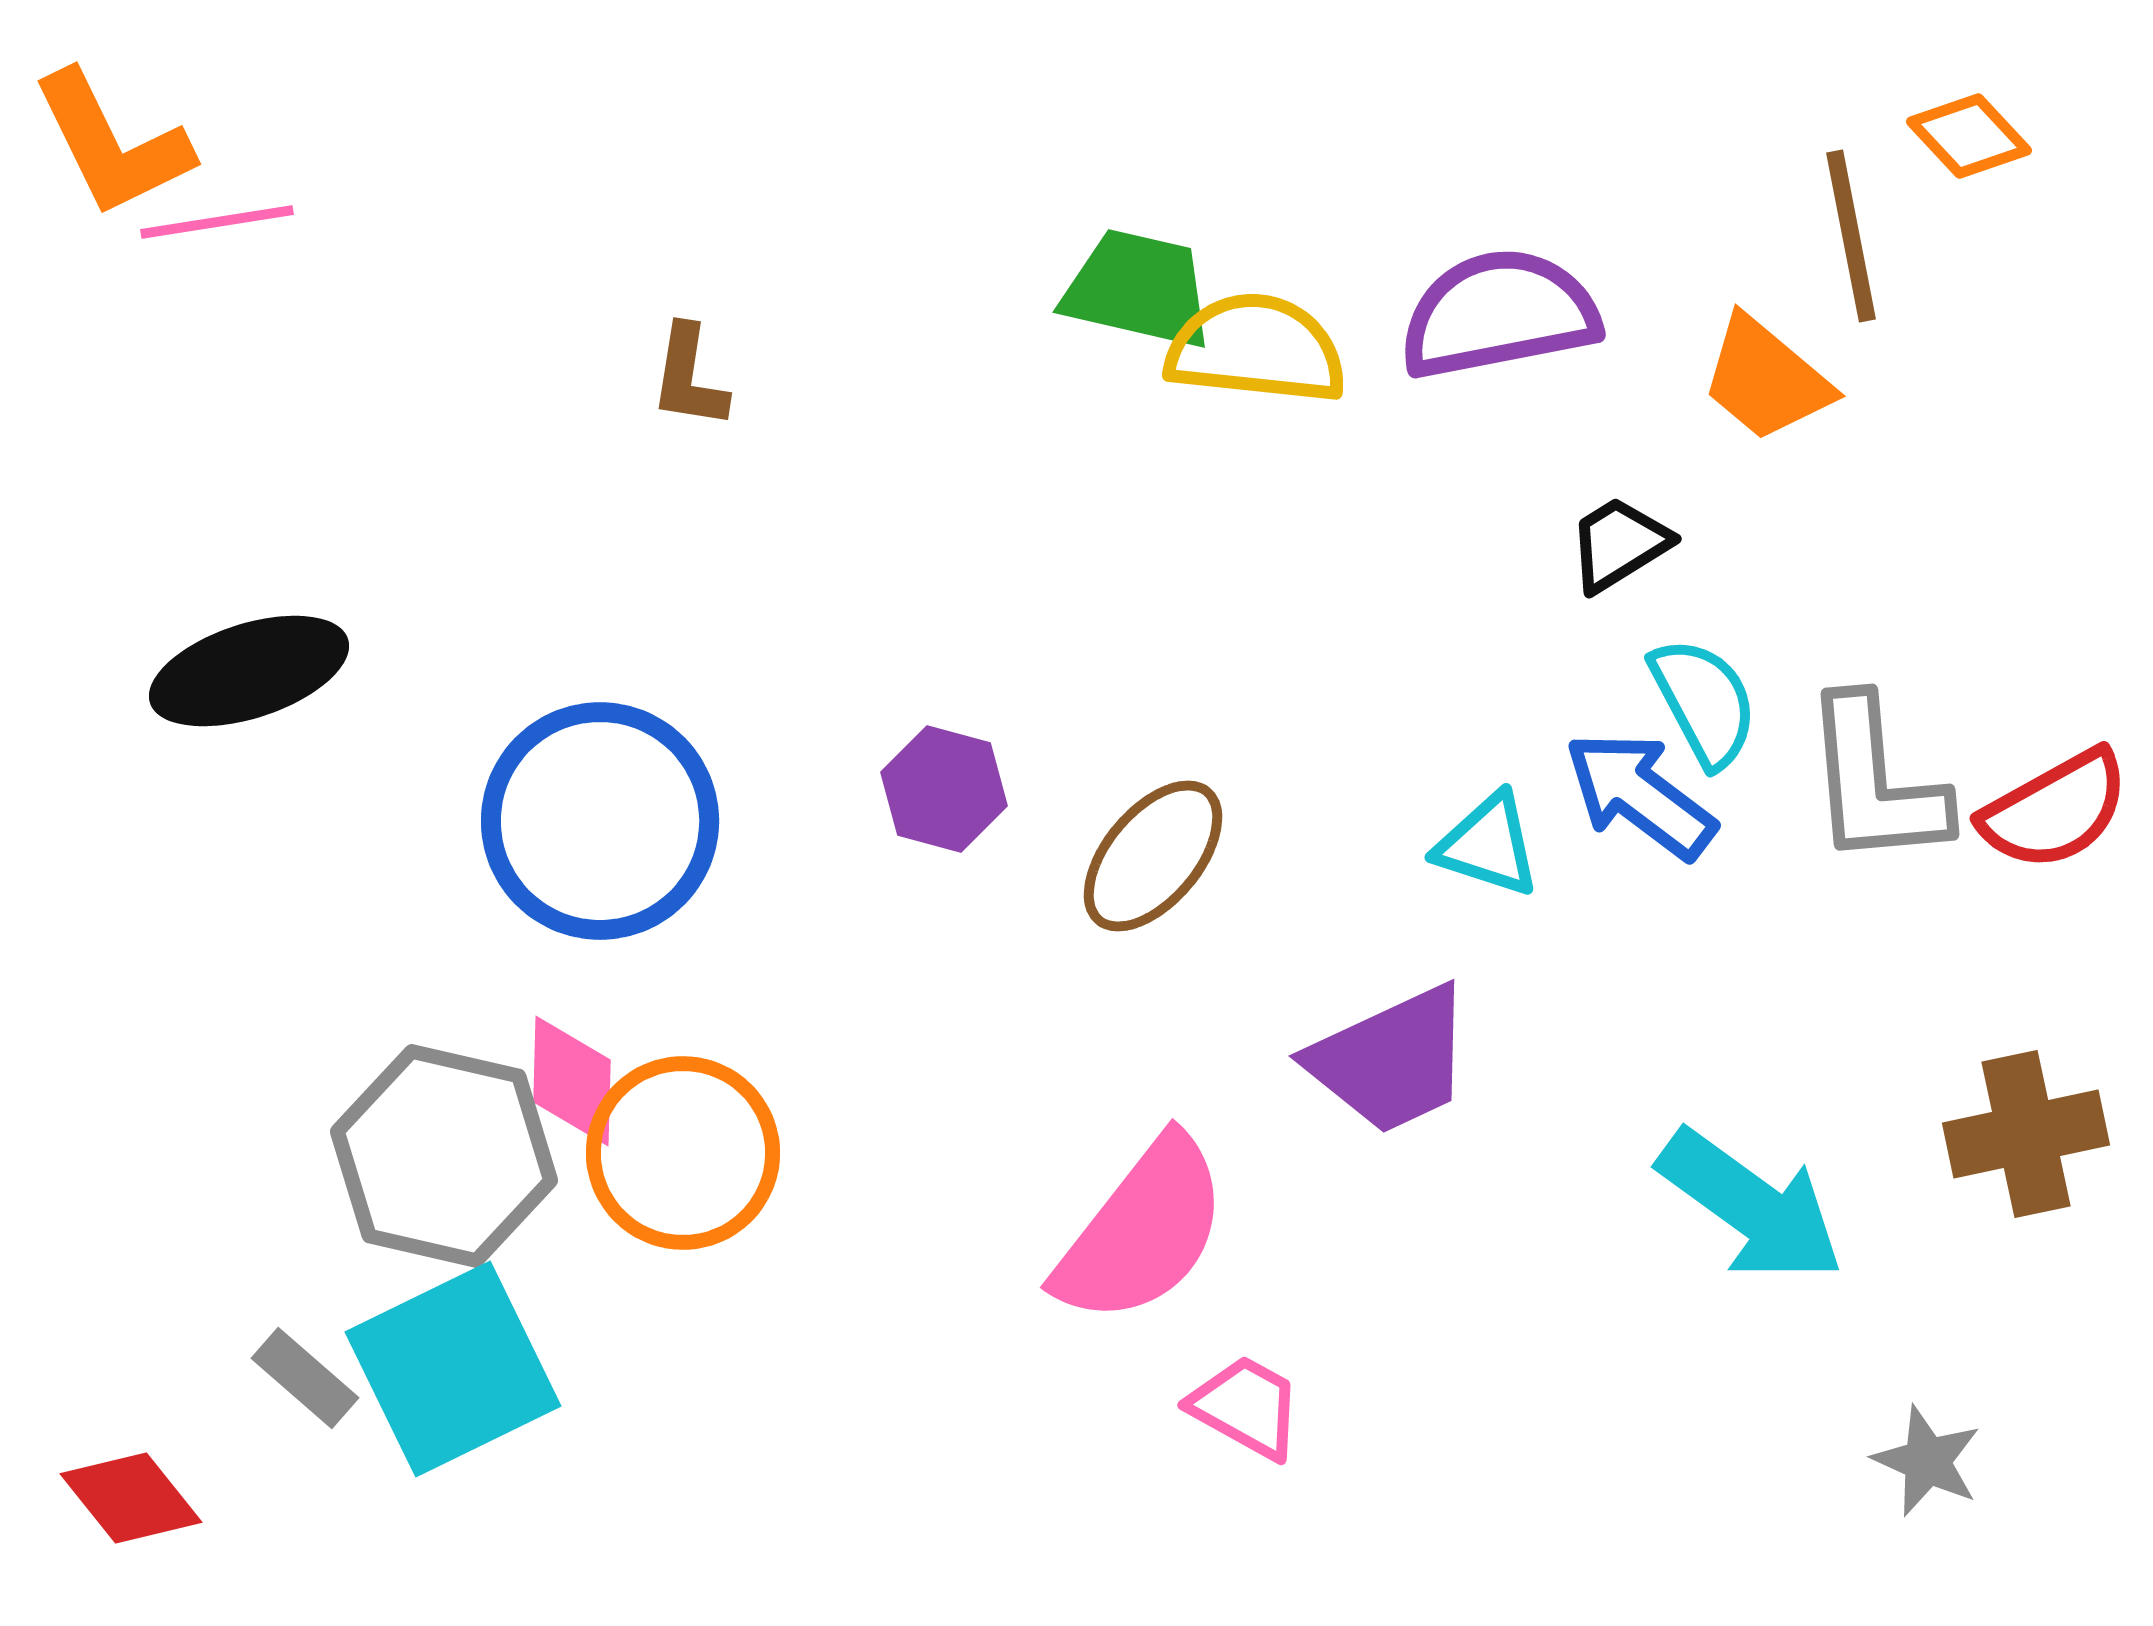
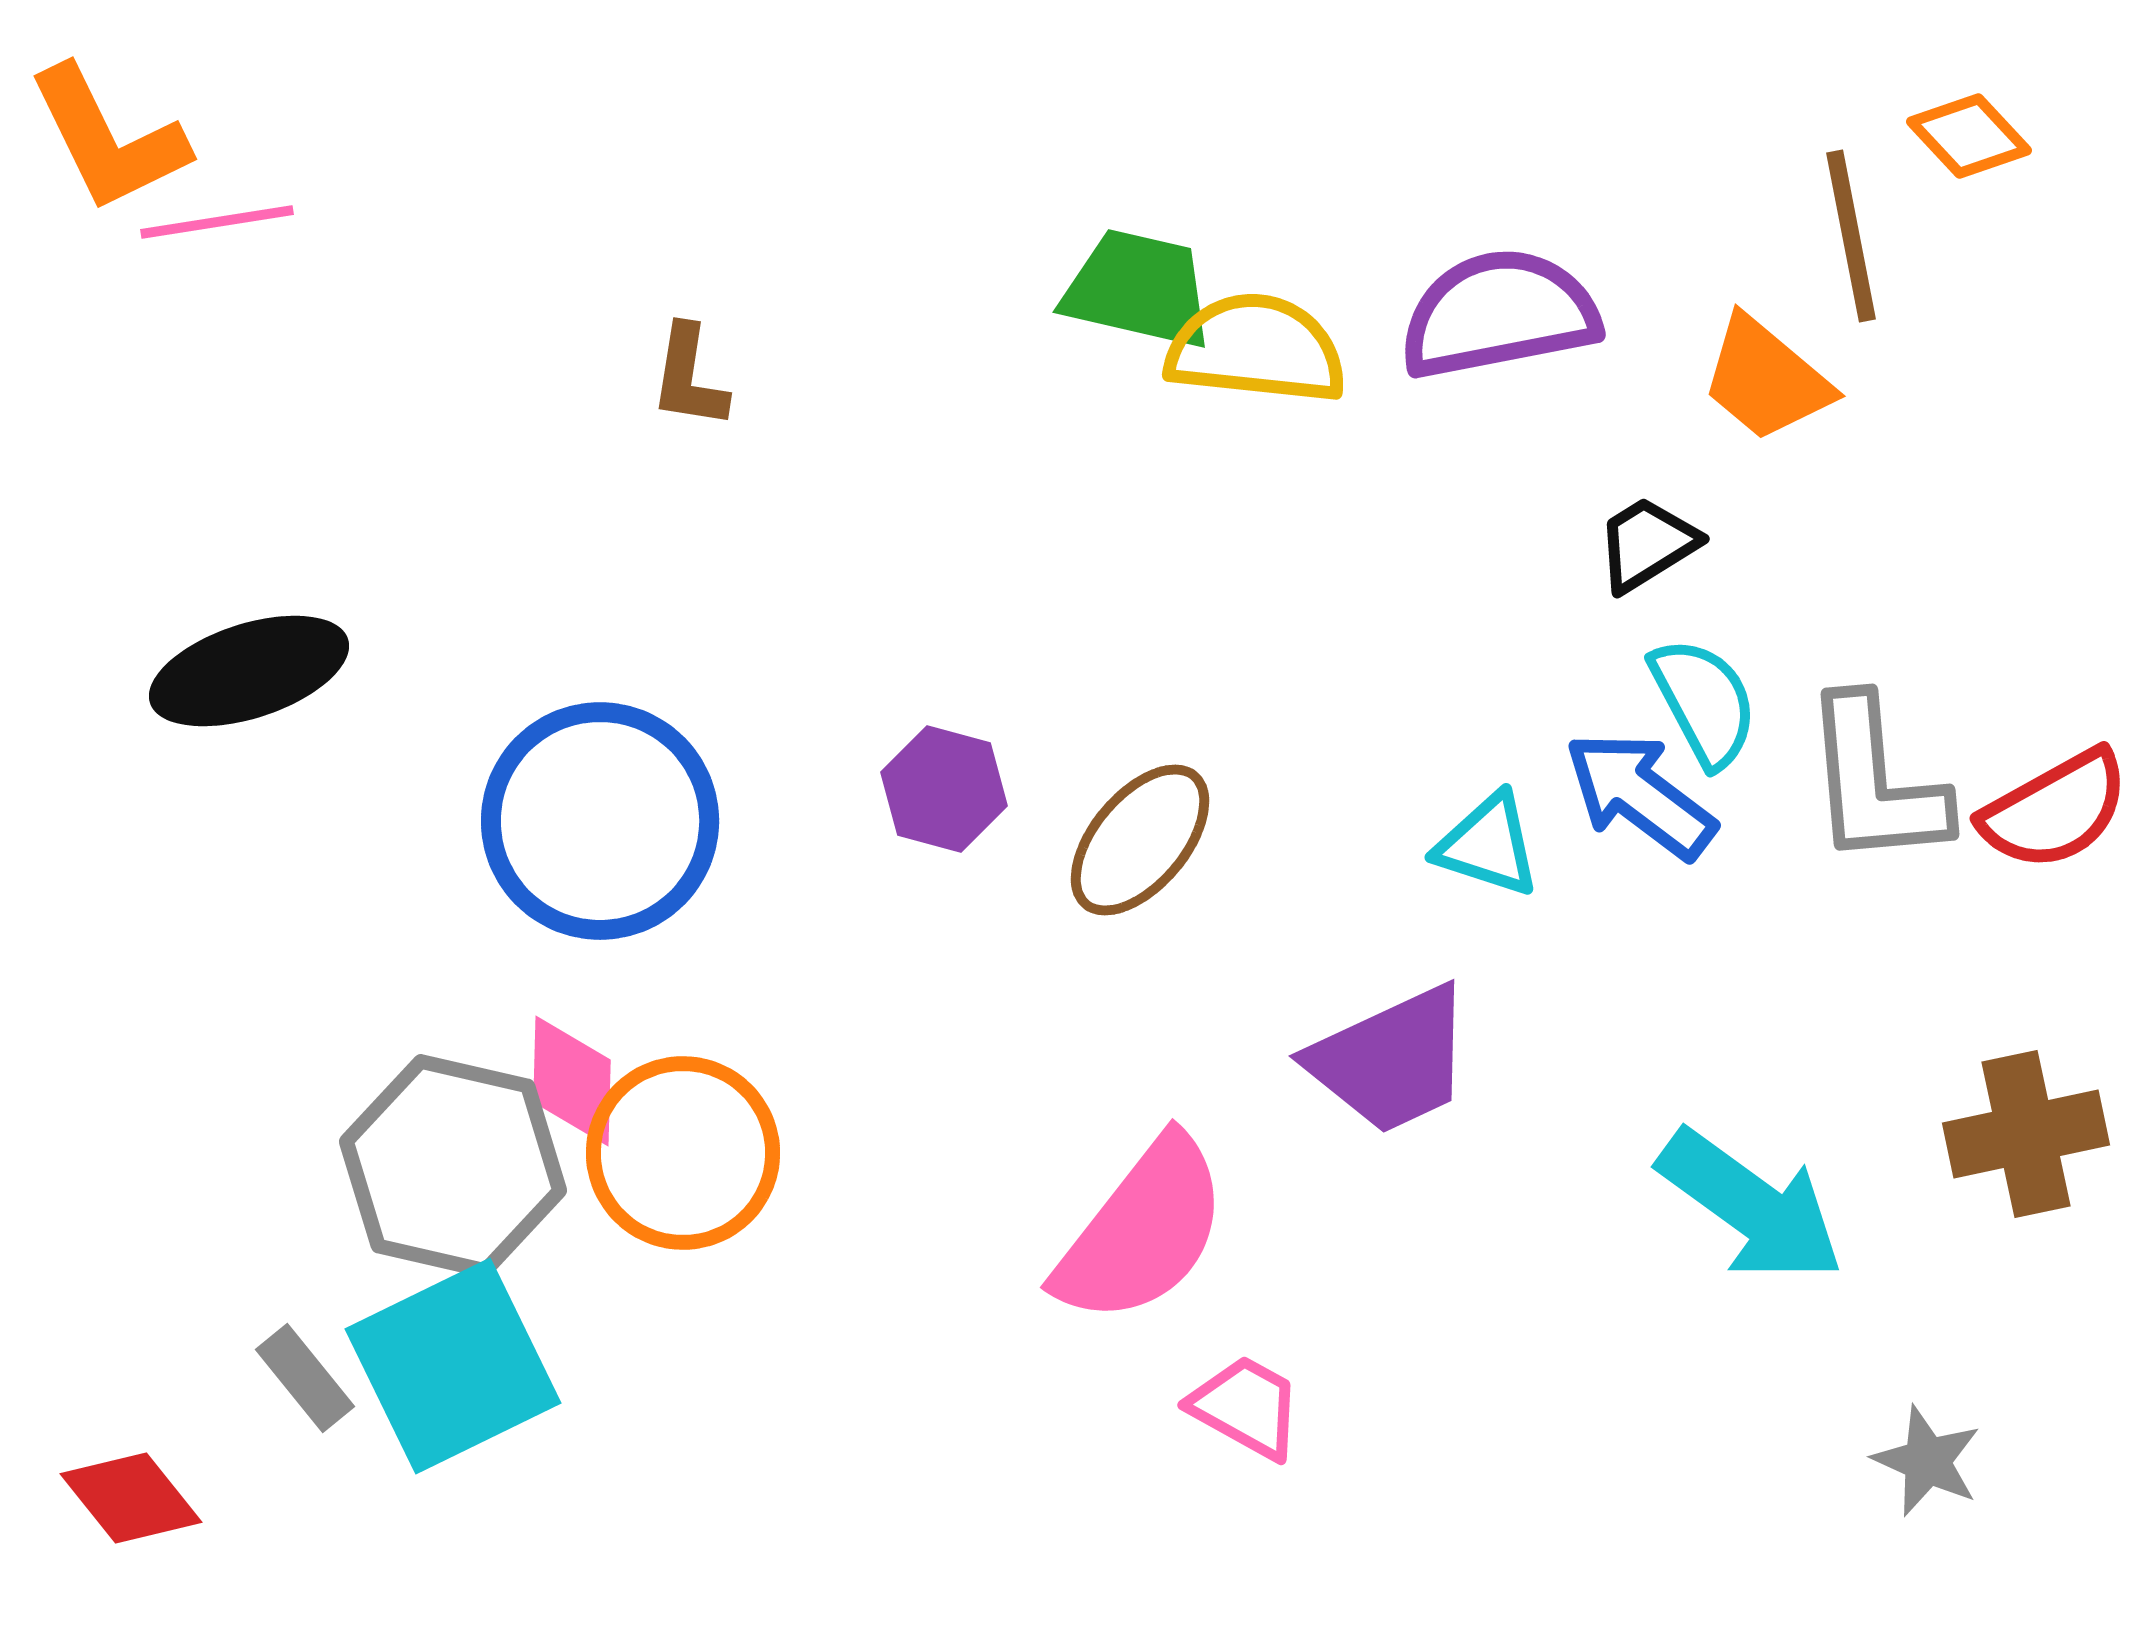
orange L-shape: moved 4 px left, 5 px up
black trapezoid: moved 28 px right
brown ellipse: moved 13 px left, 16 px up
gray hexagon: moved 9 px right, 10 px down
cyan square: moved 3 px up
gray rectangle: rotated 10 degrees clockwise
